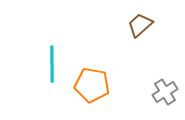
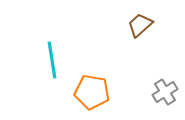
cyan line: moved 4 px up; rotated 9 degrees counterclockwise
orange pentagon: moved 7 px down
